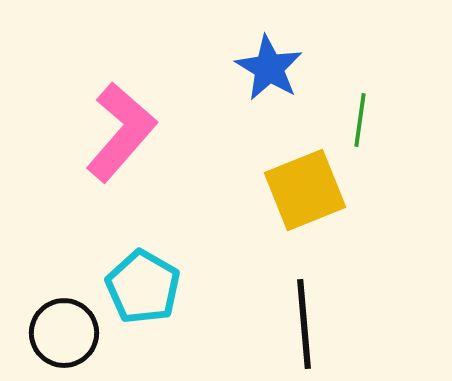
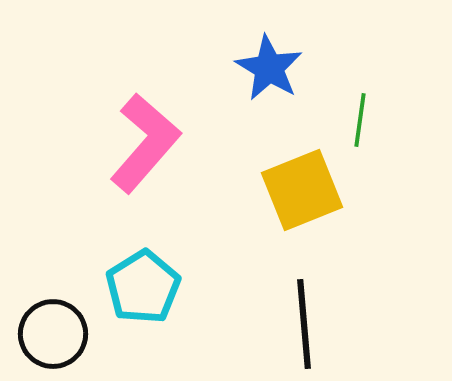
pink L-shape: moved 24 px right, 11 px down
yellow square: moved 3 px left
cyan pentagon: rotated 10 degrees clockwise
black circle: moved 11 px left, 1 px down
